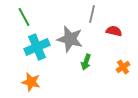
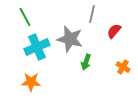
green line: moved 1 px right
red semicircle: rotated 63 degrees counterclockwise
orange cross: rotated 24 degrees counterclockwise
orange star: rotated 12 degrees counterclockwise
